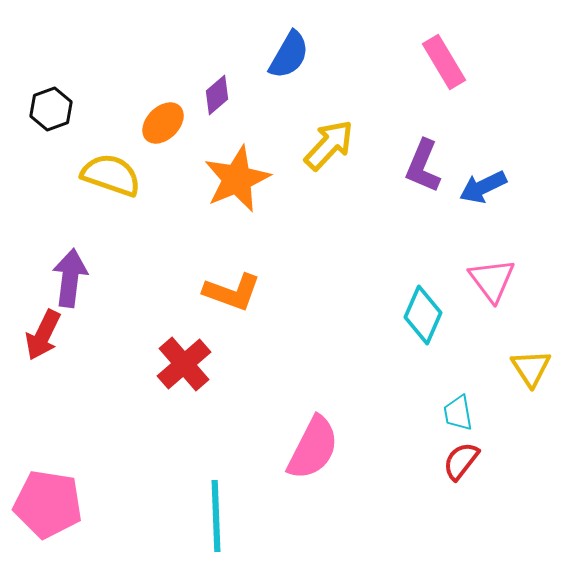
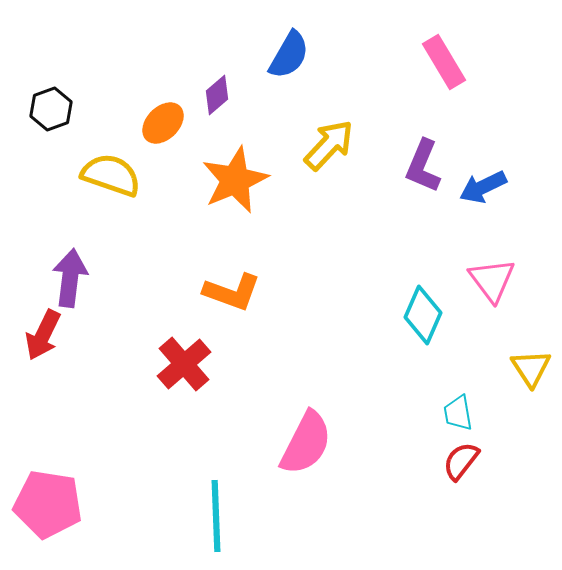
orange star: moved 2 px left, 1 px down
pink semicircle: moved 7 px left, 5 px up
